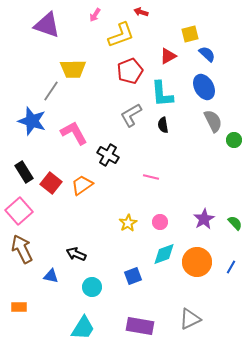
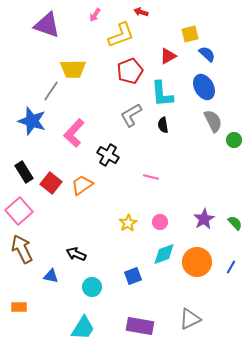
pink L-shape: rotated 108 degrees counterclockwise
